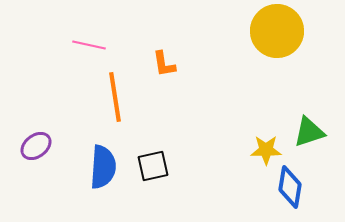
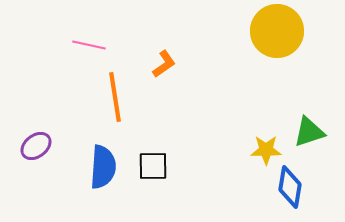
orange L-shape: rotated 116 degrees counterclockwise
black square: rotated 12 degrees clockwise
